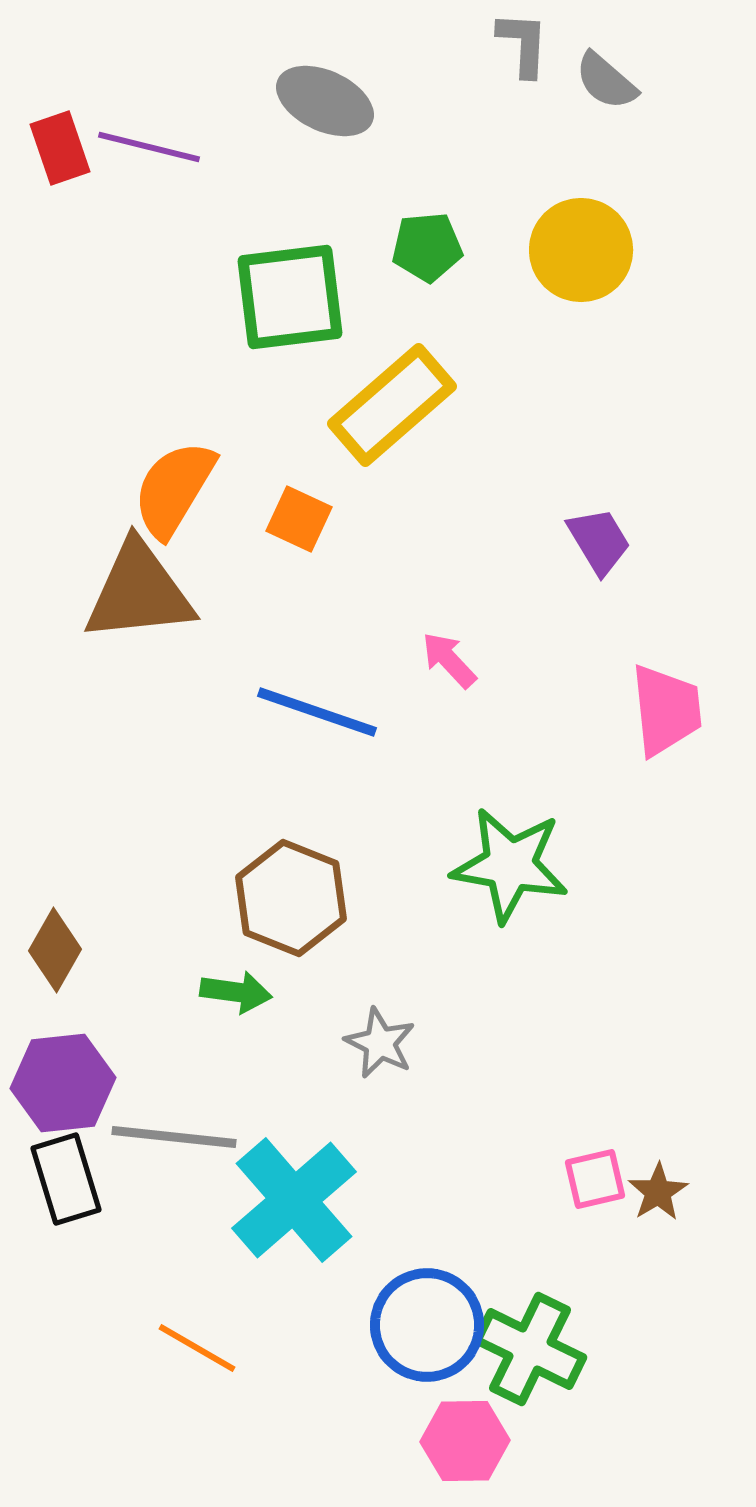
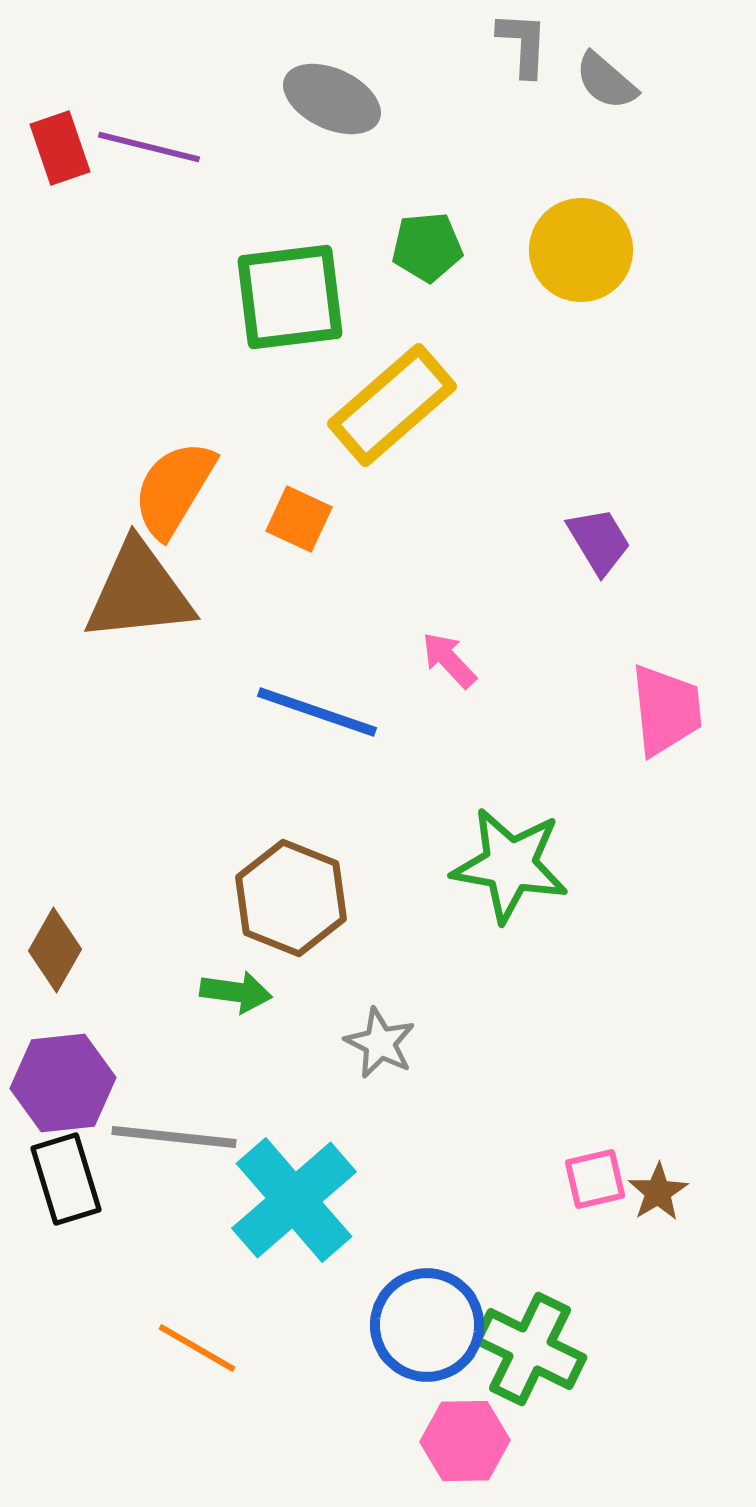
gray ellipse: moved 7 px right, 2 px up
